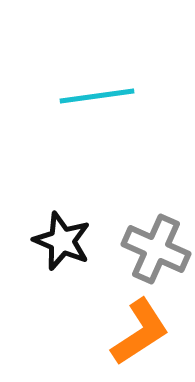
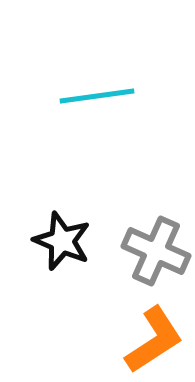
gray cross: moved 2 px down
orange L-shape: moved 14 px right, 8 px down
